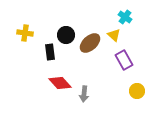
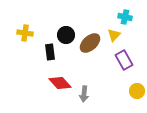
cyan cross: rotated 24 degrees counterclockwise
yellow triangle: rotated 32 degrees clockwise
